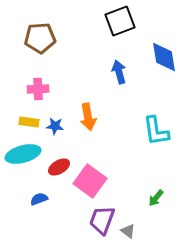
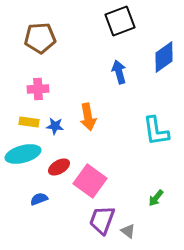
blue diamond: rotated 64 degrees clockwise
